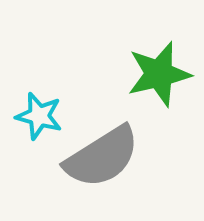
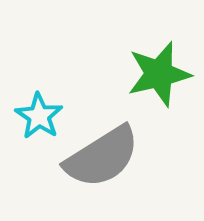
cyan star: rotated 18 degrees clockwise
